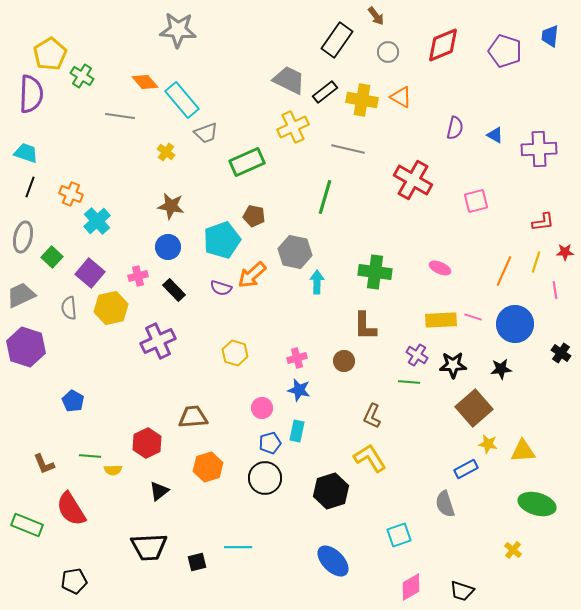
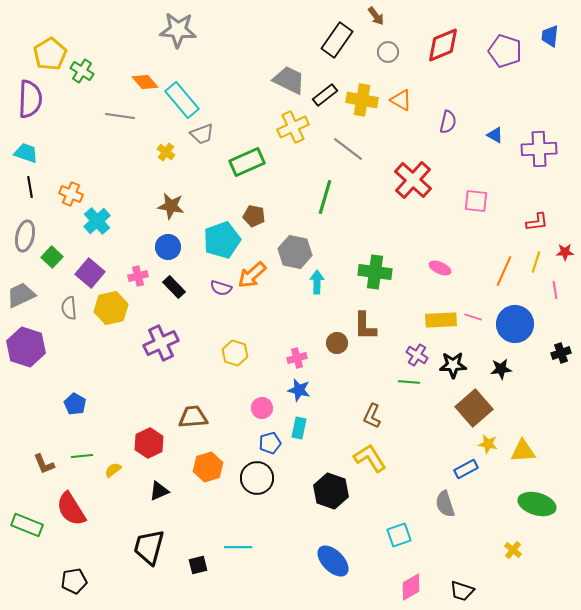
green cross at (82, 76): moved 5 px up
black rectangle at (325, 92): moved 3 px down
purple semicircle at (31, 94): moved 1 px left, 5 px down
orange triangle at (401, 97): moved 3 px down
purple semicircle at (455, 128): moved 7 px left, 6 px up
gray trapezoid at (206, 133): moved 4 px left, 1 px down
gray line at (348, 149): rotated 24 degrees clockwise
red cross at (413, 180): rotated 12 degrees clockwise
black line at (30, 187): rotated 30 degrees counterclockwise
pink square at (476, 201): rotated 20 degrees clockwise
red L-shape at (543, 222): moved 6 px left
gray ellipse at (23, 237): moved 2 px right, 1 px up
black rectangle at (174, 290): moved 3 px up
purple cross at (158, 341): moved 3 px right, 2 px down
black cross at (561, 353): rotated 36 degrees clockwise
brown circle at (344, 361): moved 7 px left, 18 px up
blue pentagon at (73, 401): moved 2 px right, 3 px down
cyan rectangle at (297, 431): moved 2 px right, 3 px up
red hexagon at (147, 443): moved 2 px right
green line at (90, 456): moved 8 px left; rotated 10 degrees counterclockwise
yellow semicircle at (113, 470): rotated 144 degrees clockwise
black circle at (265, 478): moved 8 px left
black triangle at (159, 491): rotated 15 degrees clockwise
black hexagon at (331, 491): rotated 24 degrees counterclockwise
black trapezoid at (149, 547): rotated 108 degrees clockwise
black square at (197, 562): moved 1 px right, 3 px down
